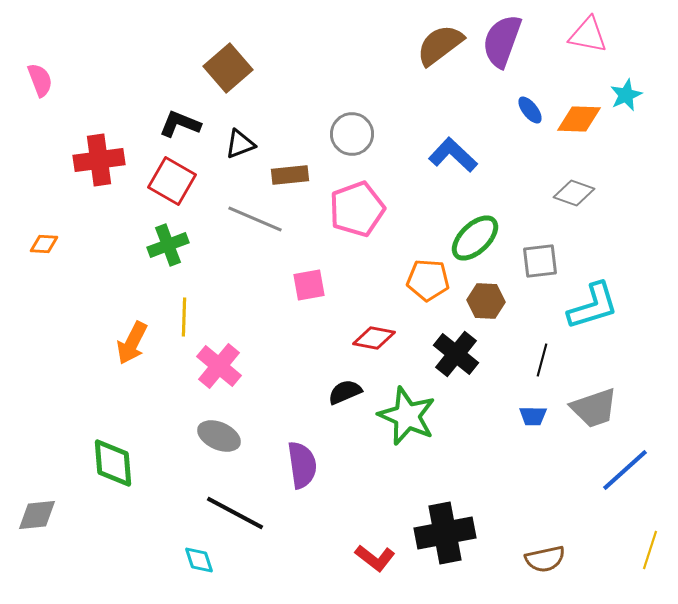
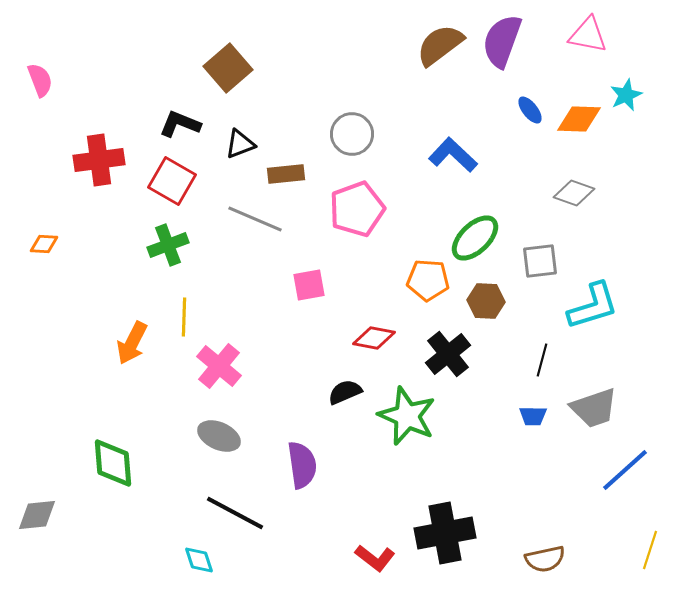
brown rectangle at (290, 175): moved 4 px left, 1 px up
black cross at (456, 354): moved 8 px left; rotated 12 degrees clockwise
